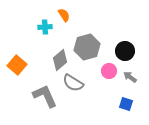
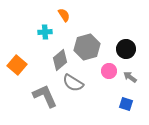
cyan cross: moved 5 px down
black circle: moved 1 px right, 2 px up
